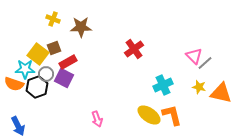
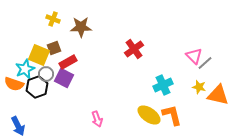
yellow square: moved 1 px right, 1 px down; rotated 15 degrees counterclockwise
cyan star: rotated 24 degrees counterclockwise
orange triangle: moved 3 px left, 2 px down
